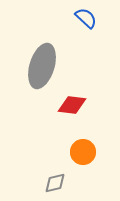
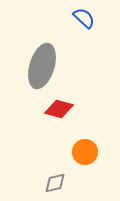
blue semicircle: moved 2 px left
red diamond: moved 13 px left, 4 px down; rotated 8 degrees clockwise
orange circle: moved 2 px right
